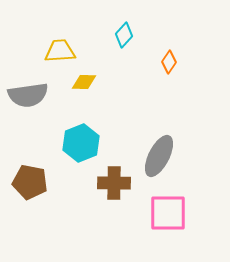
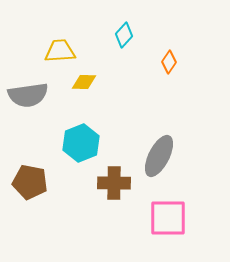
pink square: moved 5 px down
